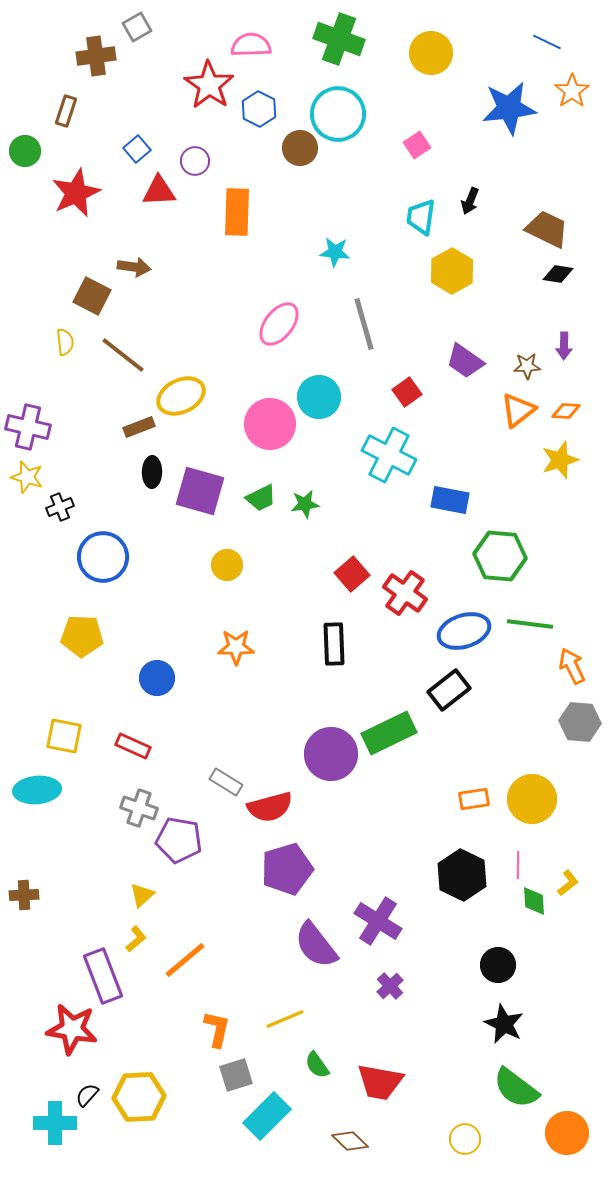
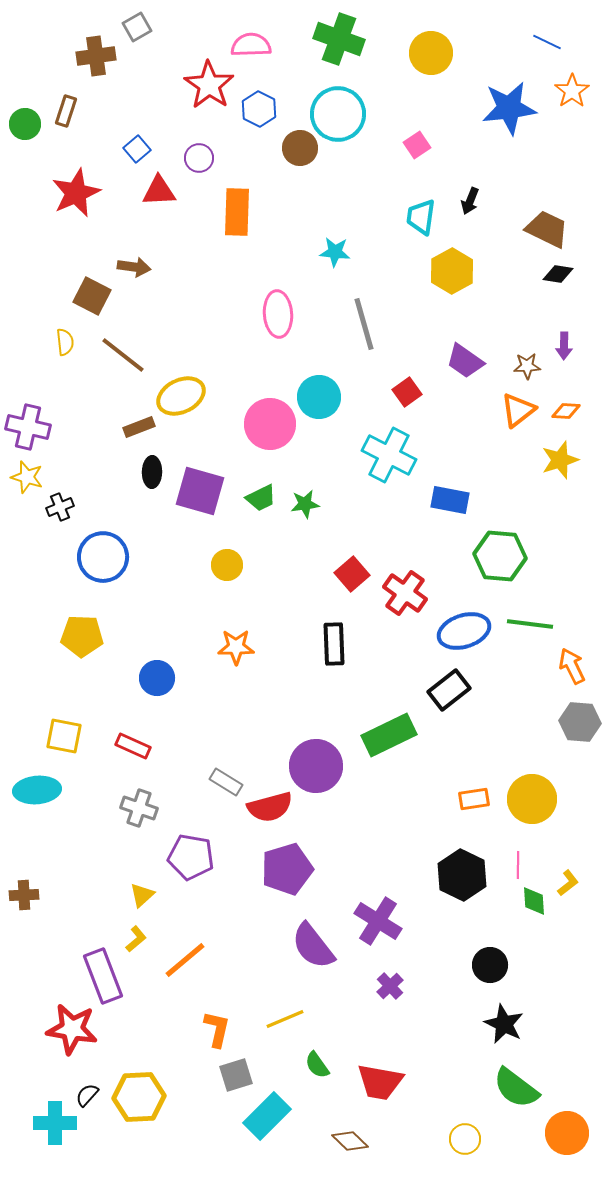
green circle at (25, 151): moved 27 px up
purple circle at (195, 161): moved 4 px right, 3 px up
pink ellipse at (279, 324): moved 1 px left, 10 px up; rotated 42 degrees counterclockwise
green rectangle at (389, 733): moved 2 px down
purple circle at (331, 754): moved 15 px left, 12 px down
purple pentagon at (179, 840): moved 12 px right, 17 px down
purple semicircle at (316, 945): moved 3 px left, 1 px down
black circle at (498, 965): moved 8 px left
